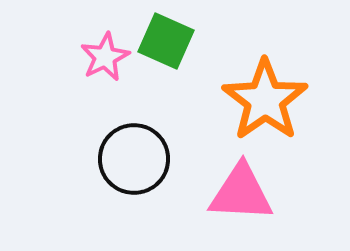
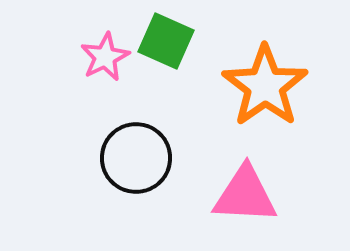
orange star: moved 14 px up
black circle: moved 2 px right, 1 px up
pink triangle: moved 4 px right, 2 px down
